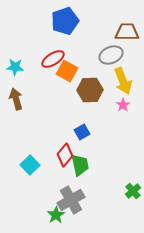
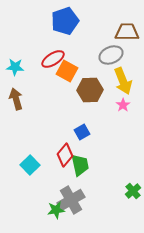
green star: moved 5 px up; rotated 24 degrees clockwise
